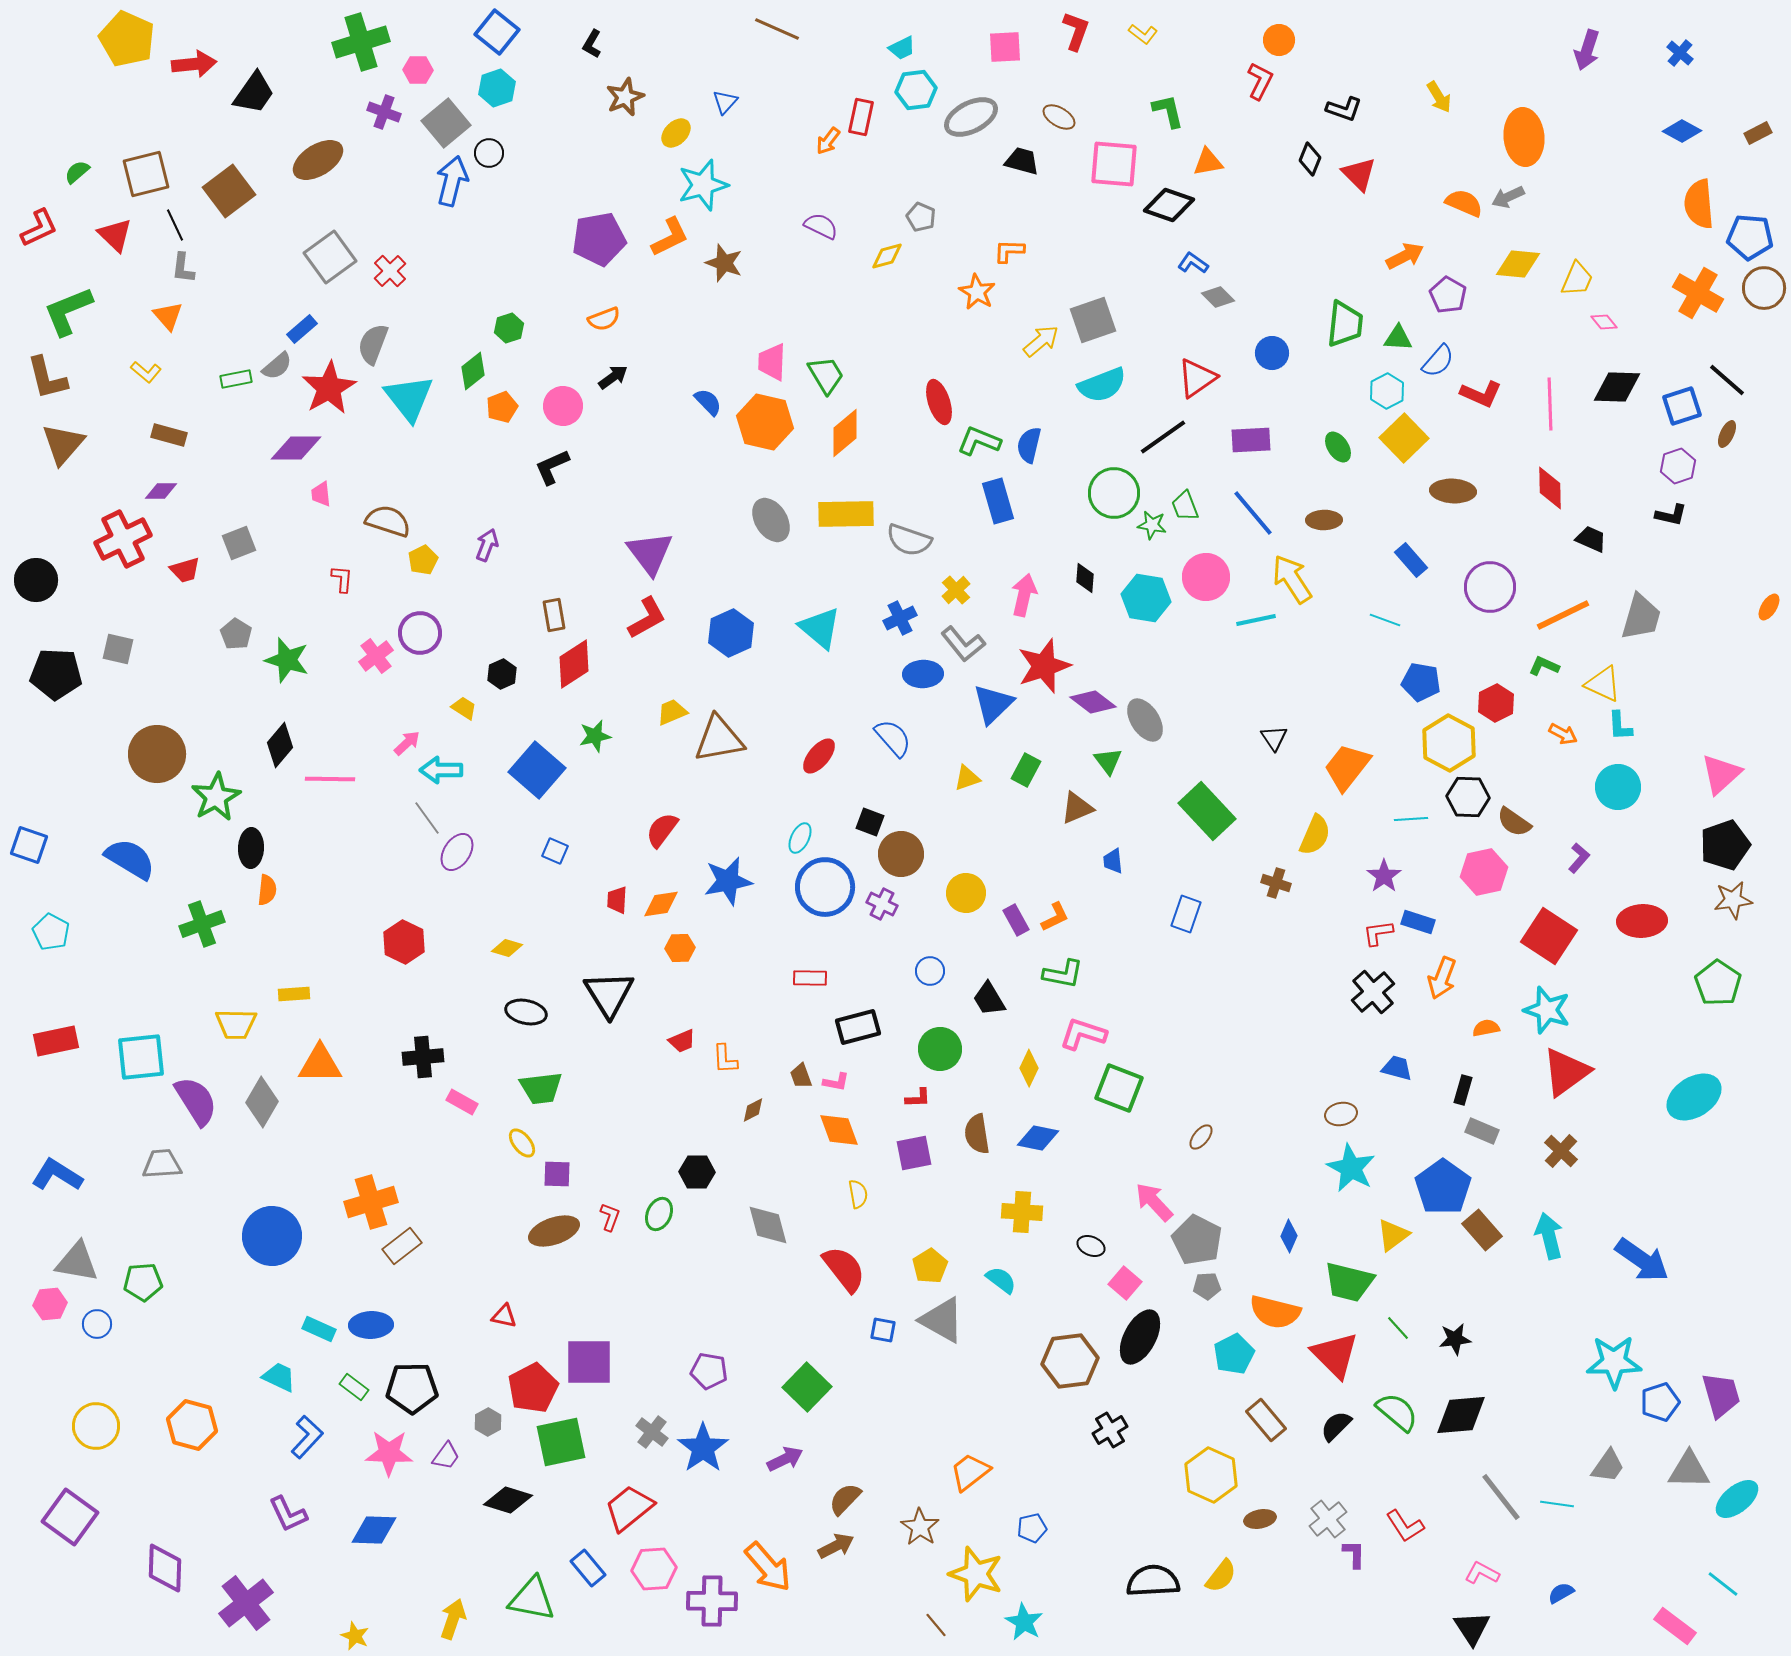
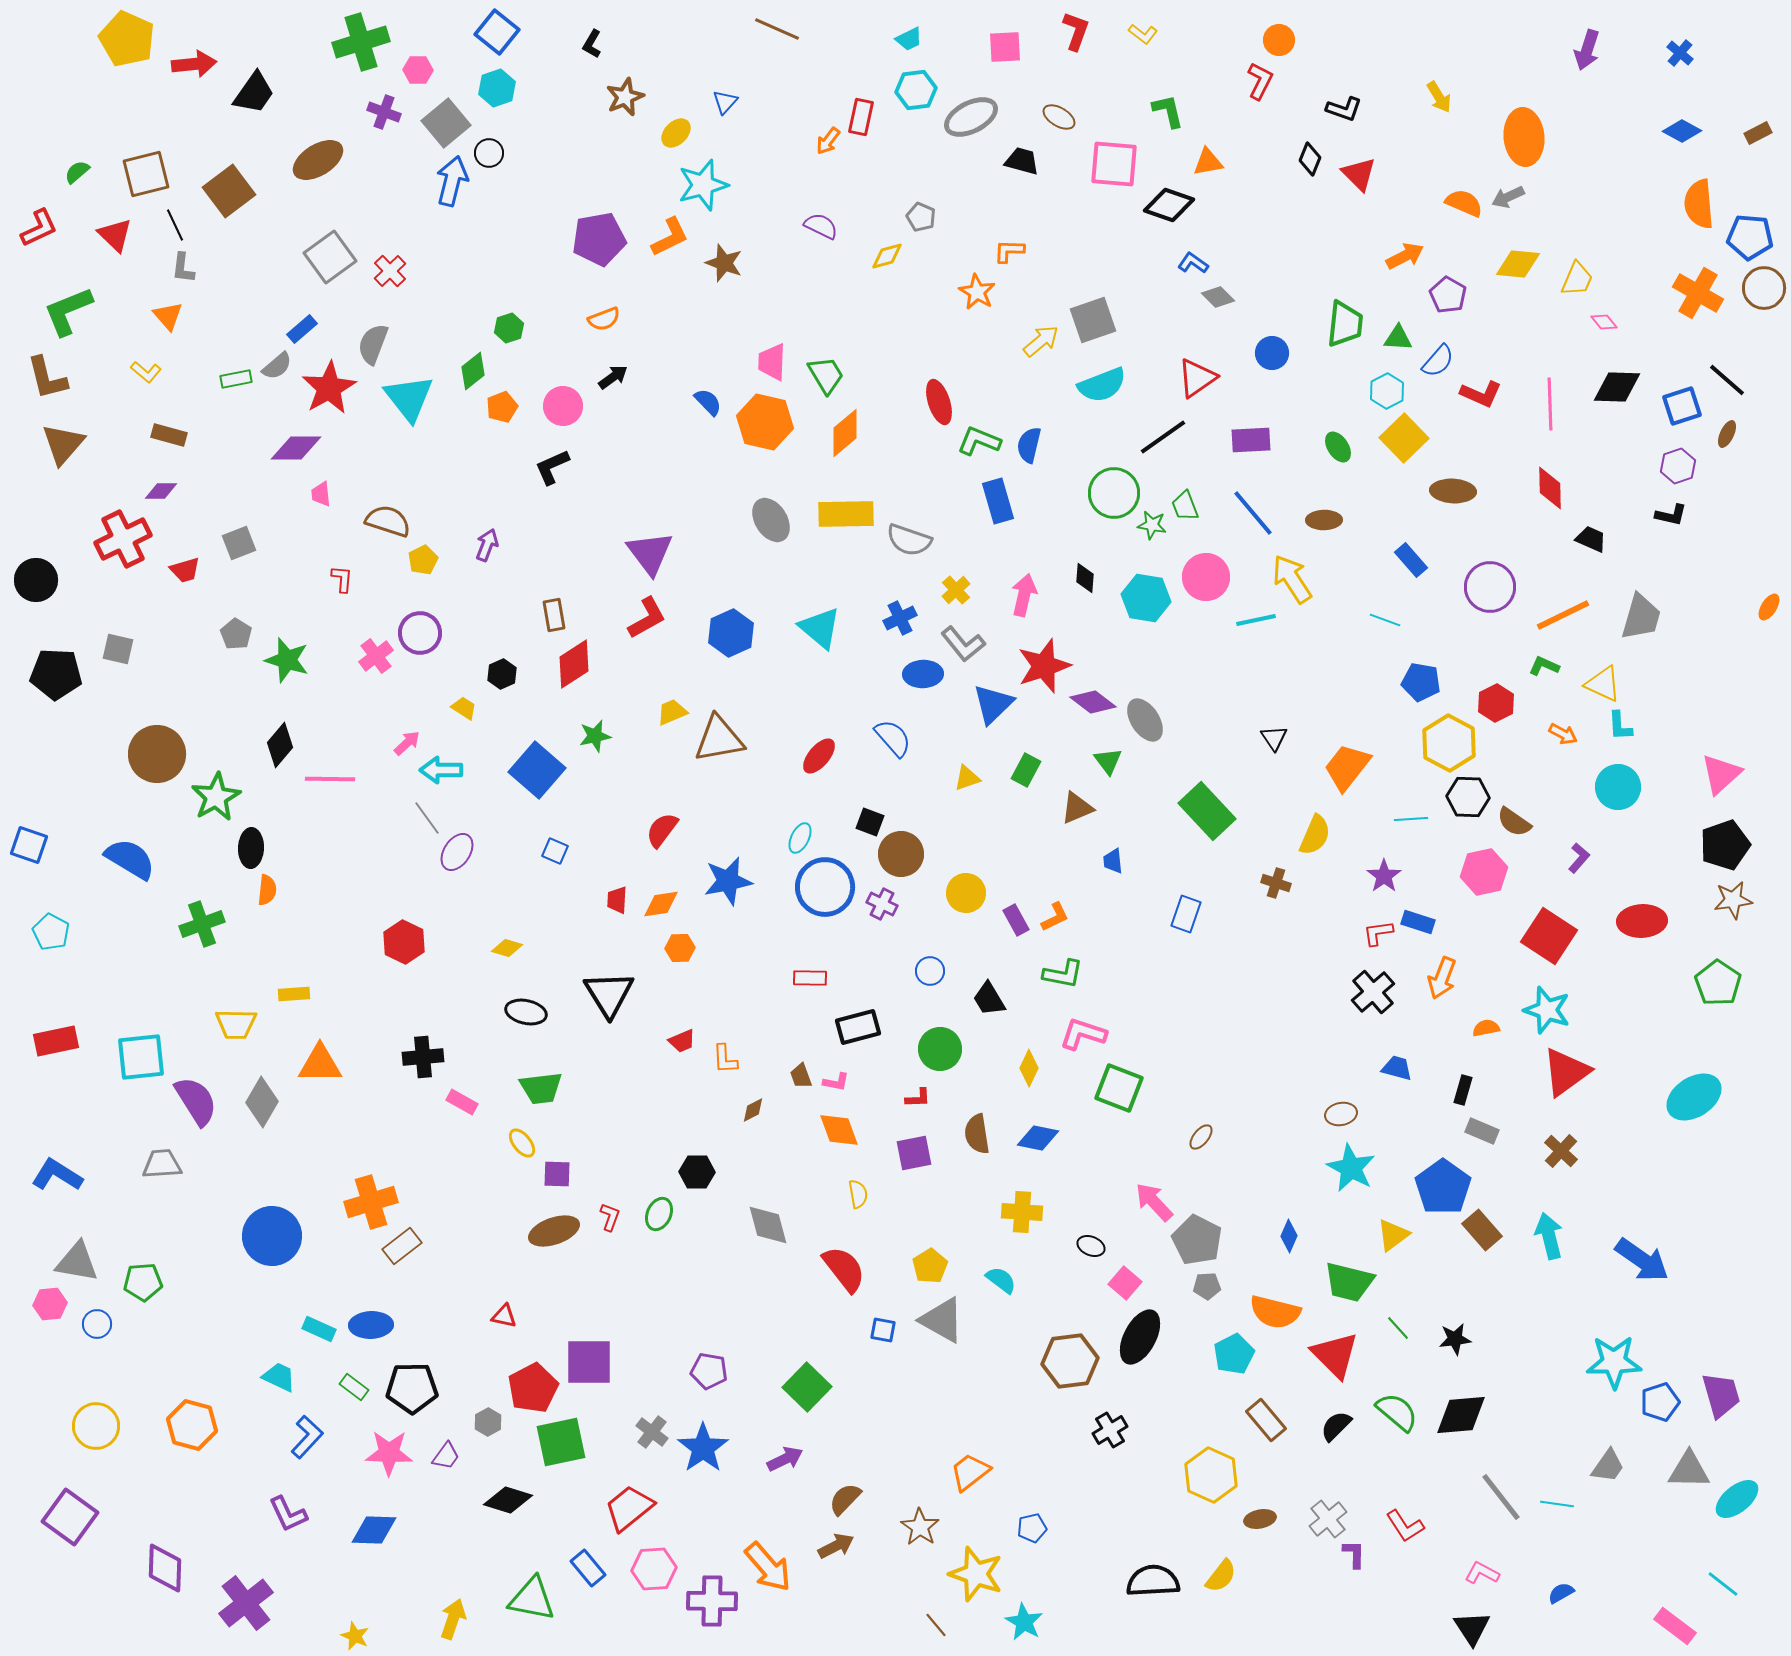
cyan trapezoid at (902, 48): moved 7 px right, 9 px up
